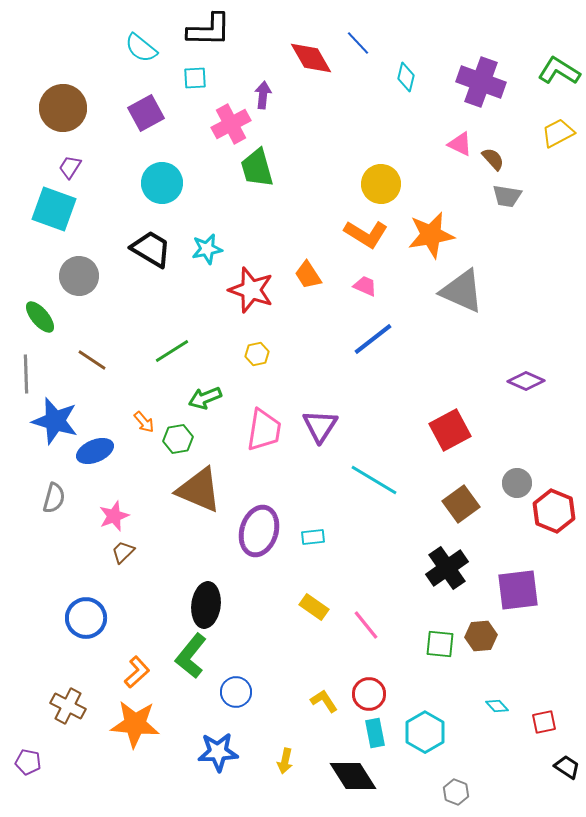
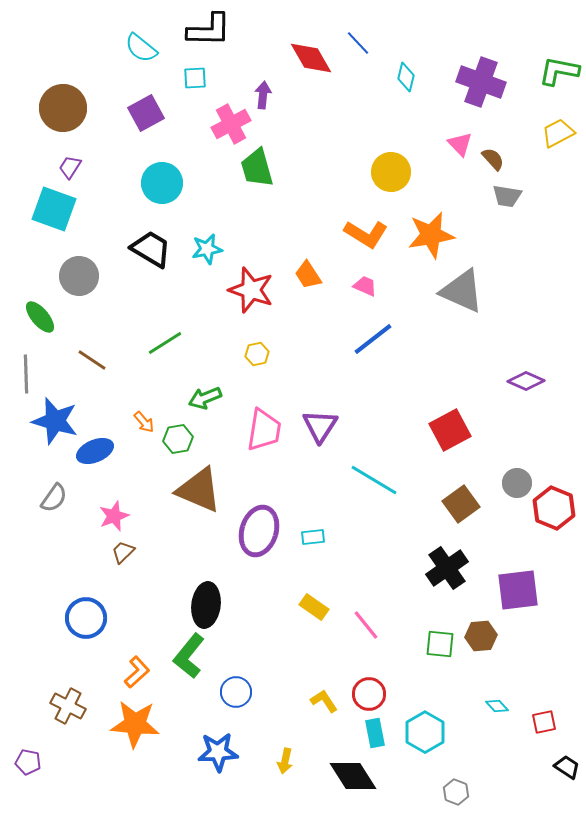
green L-shape at (559, 71): rotated 21 degrees counterclockwise
pink triangle at (460, 144): rotated 20 degrees clockwise
yellow circle at (381, 184): moved 10 px right, 12 px up
green line at (172, 351): moved 7 px left, 8 px up
gray semicircle at (54, 498): rotated 20 degrees clockwise
red hexagon at (554, 511): moved 3 px up
green L-shape at (191, 656): moved 2 px left
